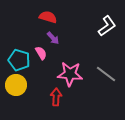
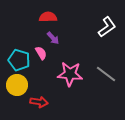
red semicircle: rotated 18 degrees counterclockwise
white L-shape: moved 1 px down
yellow circle: moved 1 px right
red arrow: moved 17 px left, 5 px down; rotated 96 degrees clockwise
